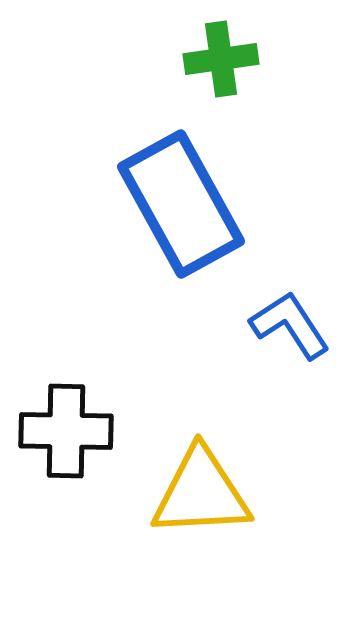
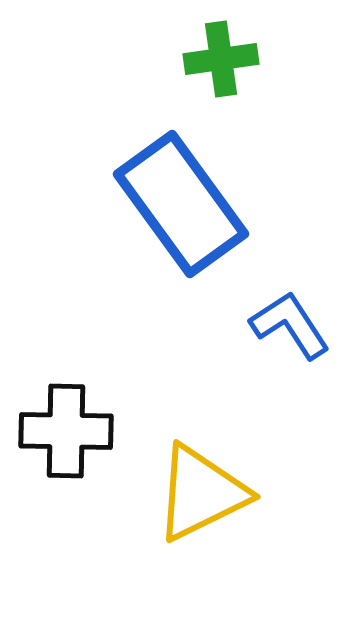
blue rectangle: rotated 7 degrees counterclockwise
yellow triangle: rotated 23 degrees counterclockwise
